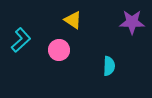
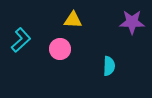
yellow triangle: rotated 30 degrees counterclockwise
pink circle: moved 1 px right, 1 px up
